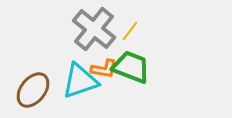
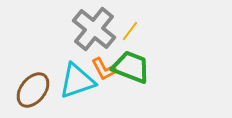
orange L-shape: rotated 52 degrees clockwise
cyan triangle: moved 3 px left
